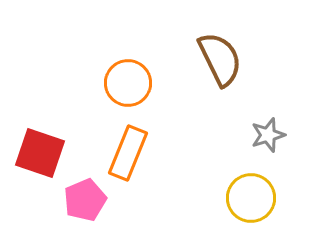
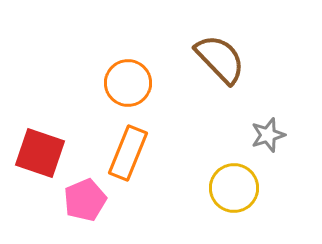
brown semicircle: rotated 18 degrees counterclockwise
yellow circle: moved 17 px left, 10 px up
